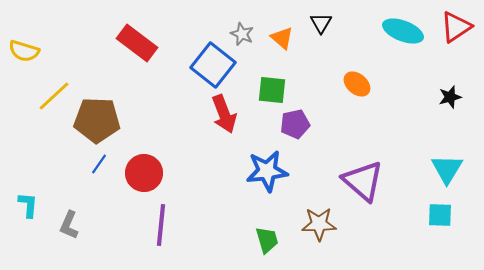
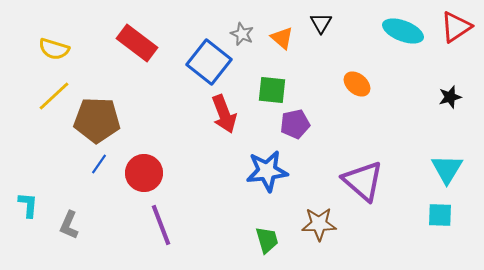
yellow semicircle: moved 30 px right, 2 px up
blue square: moved 4 px left, 3 px up
purple line: rotated 27 degrees counterclockwise
